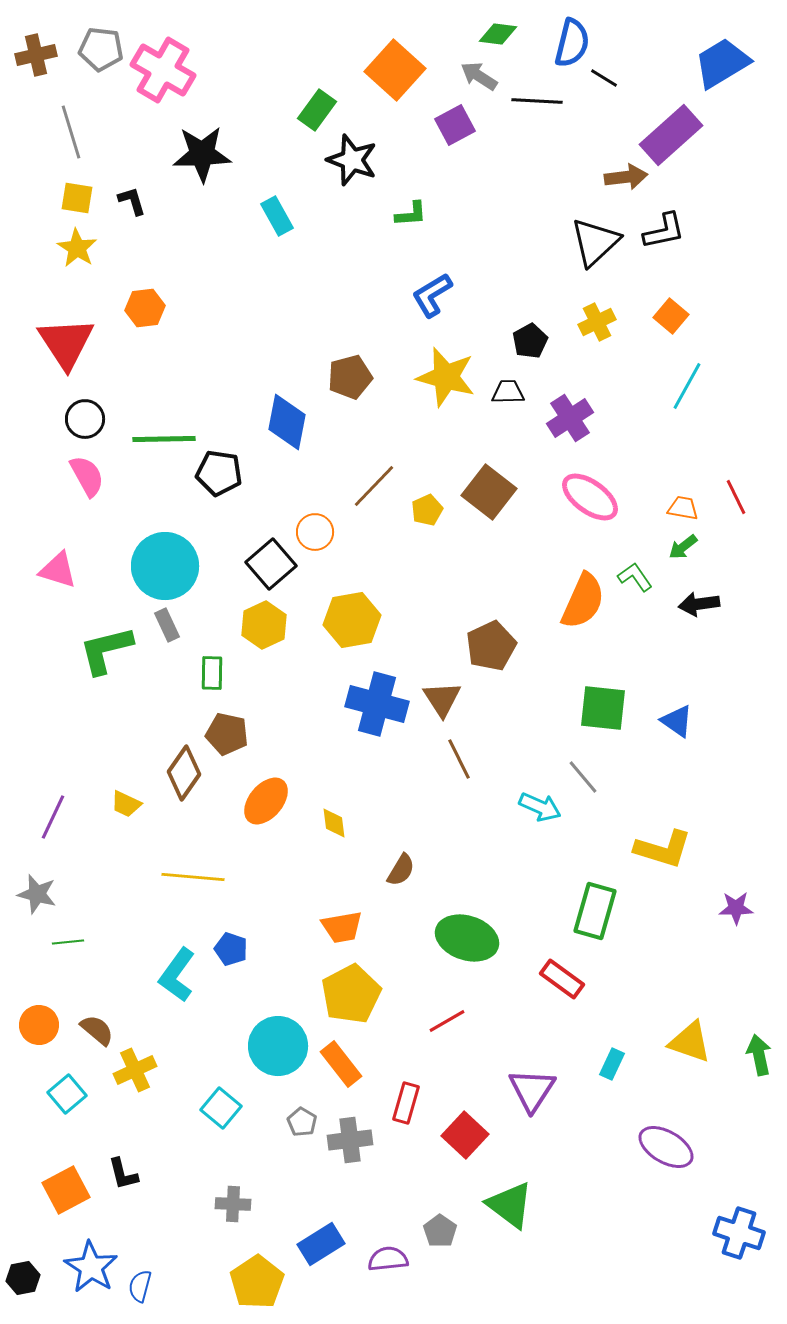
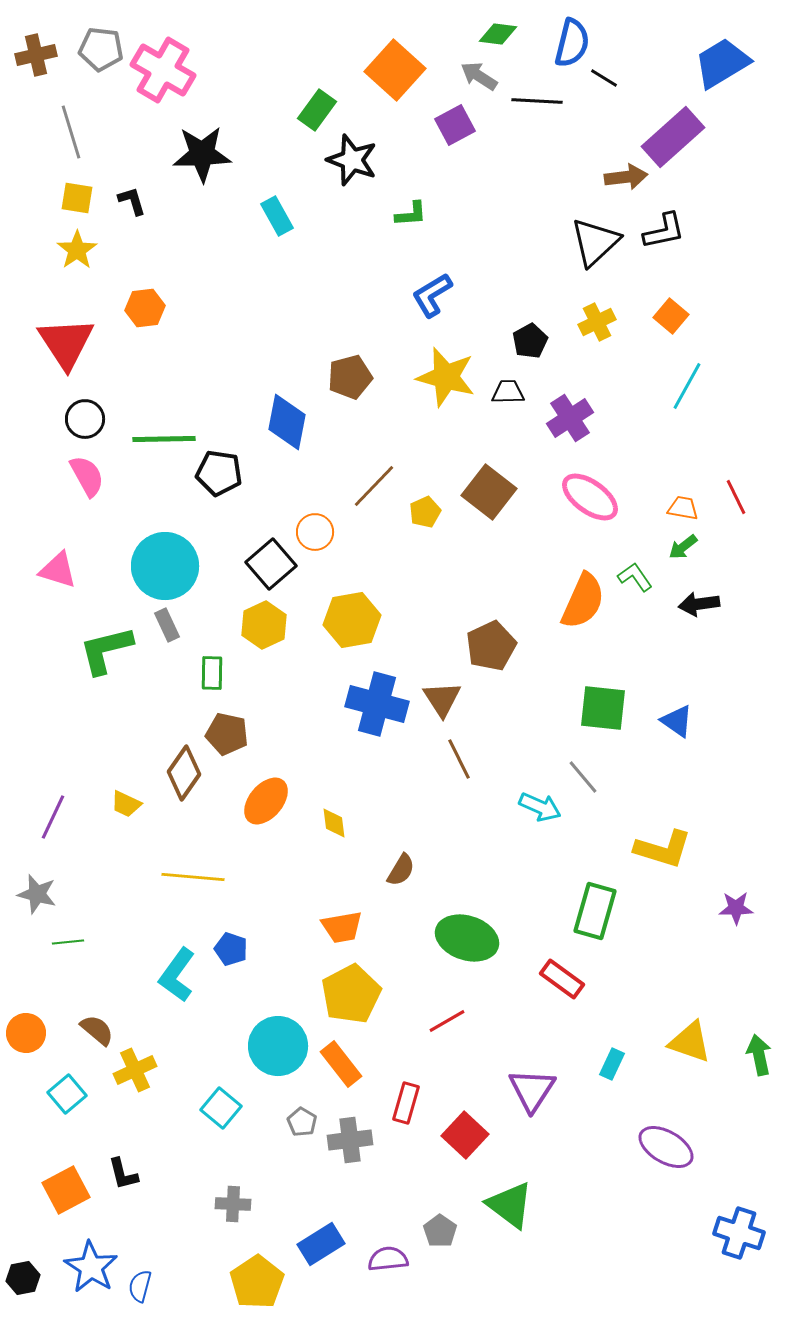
purple rectangle at (671, 135): moved 2 px right, 2 px down
yellow star at (77, 248): moved 2 px down; rotated 6 degrees clockwise
yellow pentagon at (427, 510): moved 2 px left, 2 px down
orange circle at (39, 1025): moved 13 px left, 8 px down
